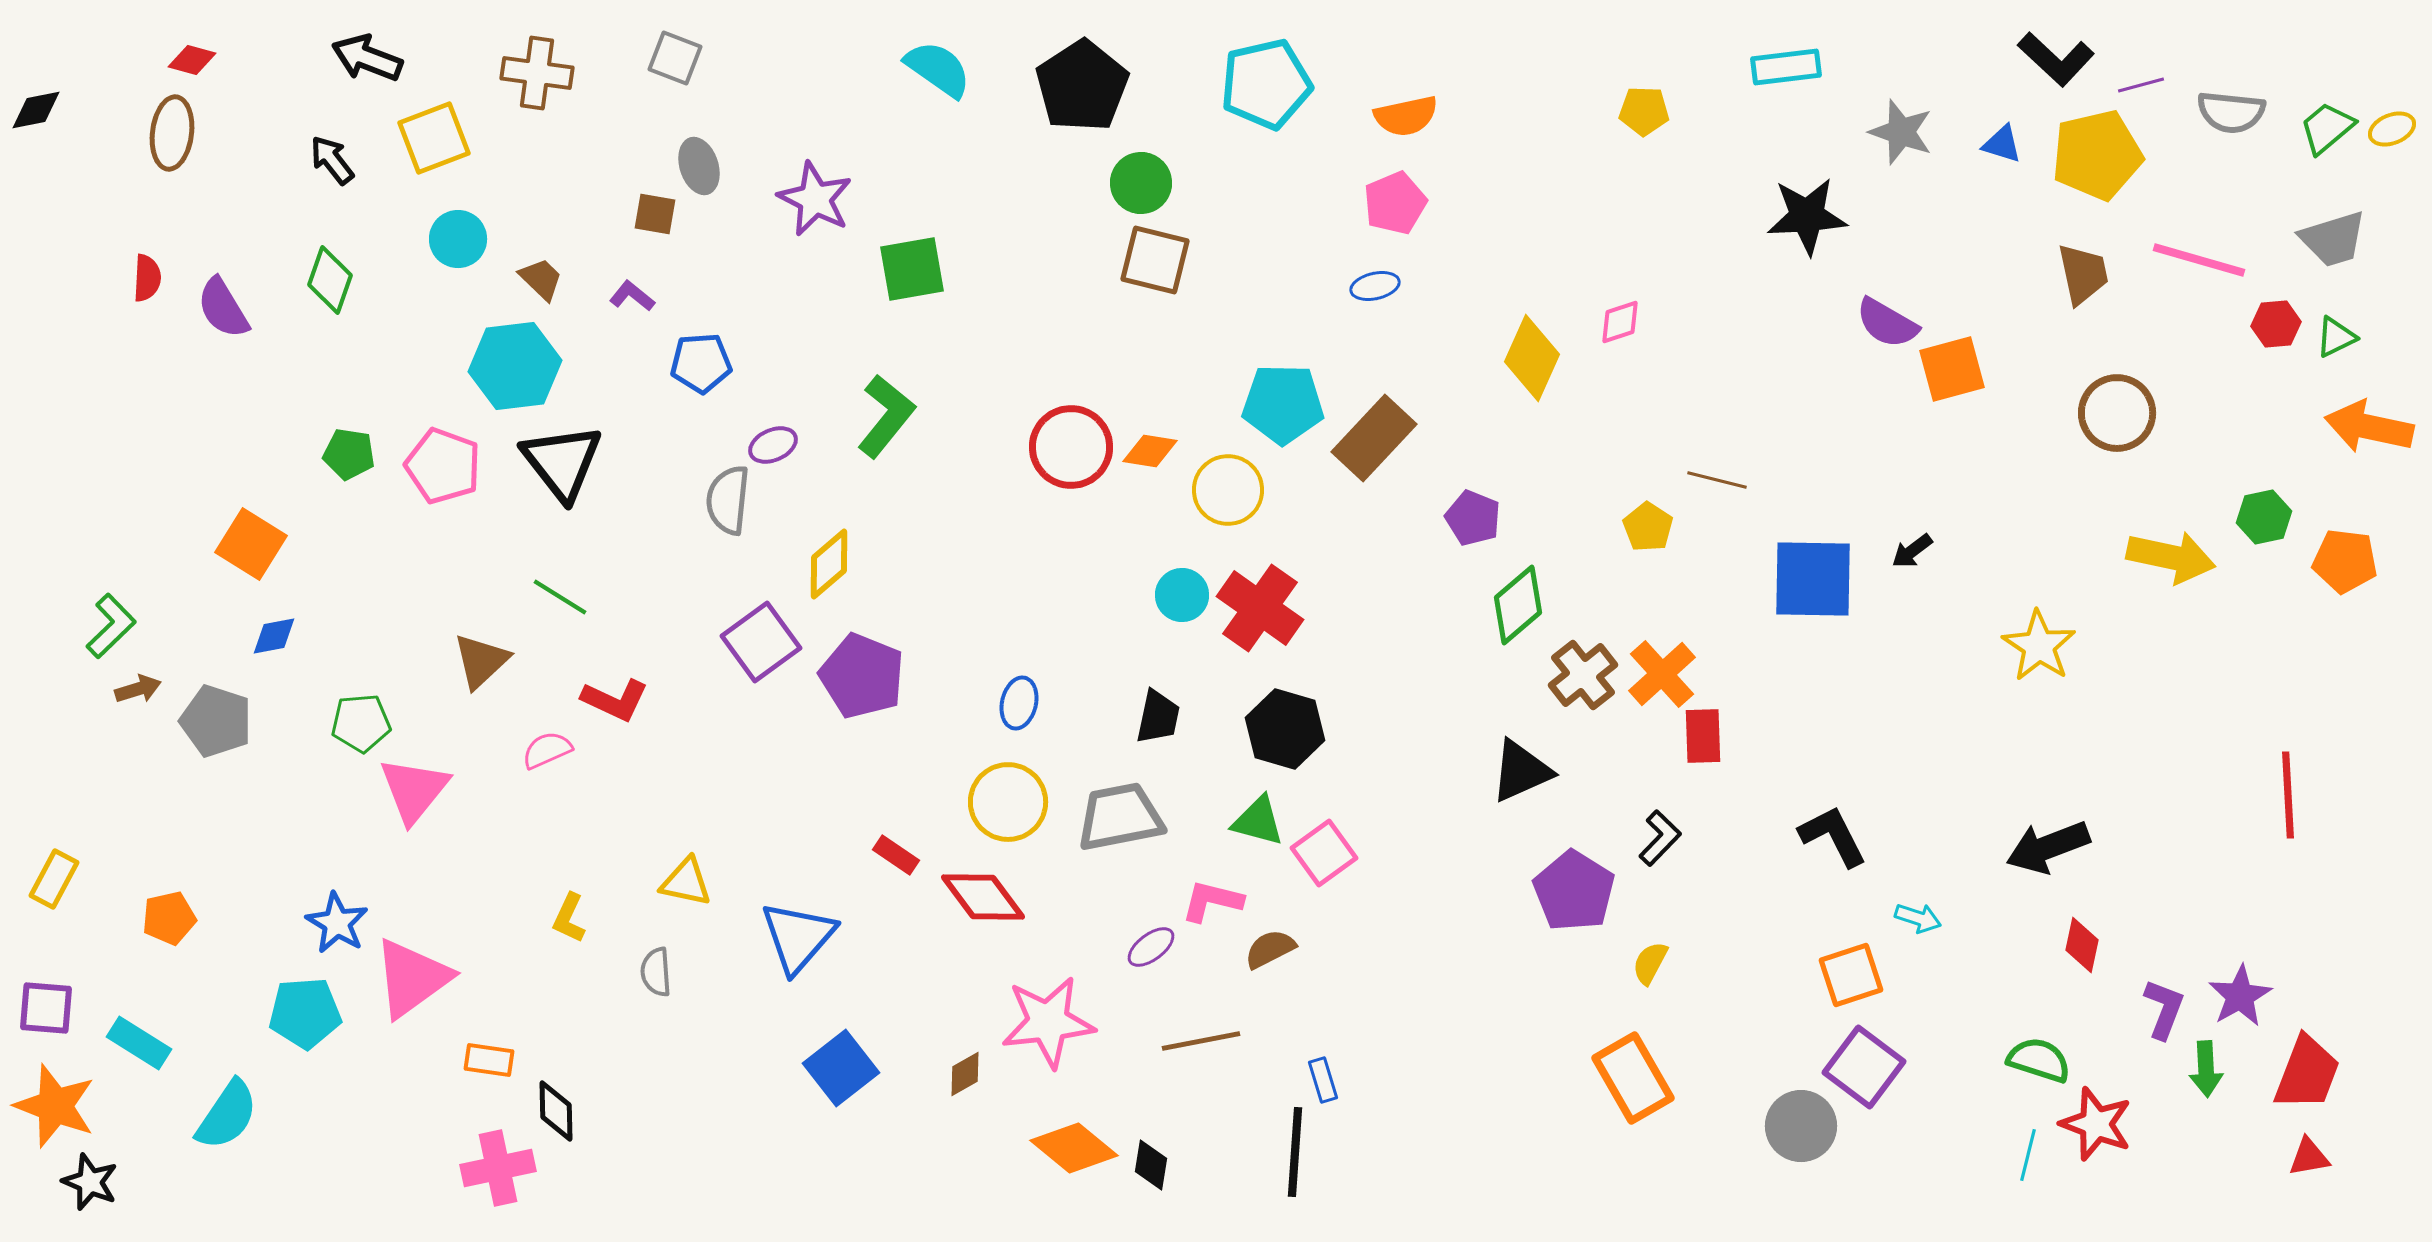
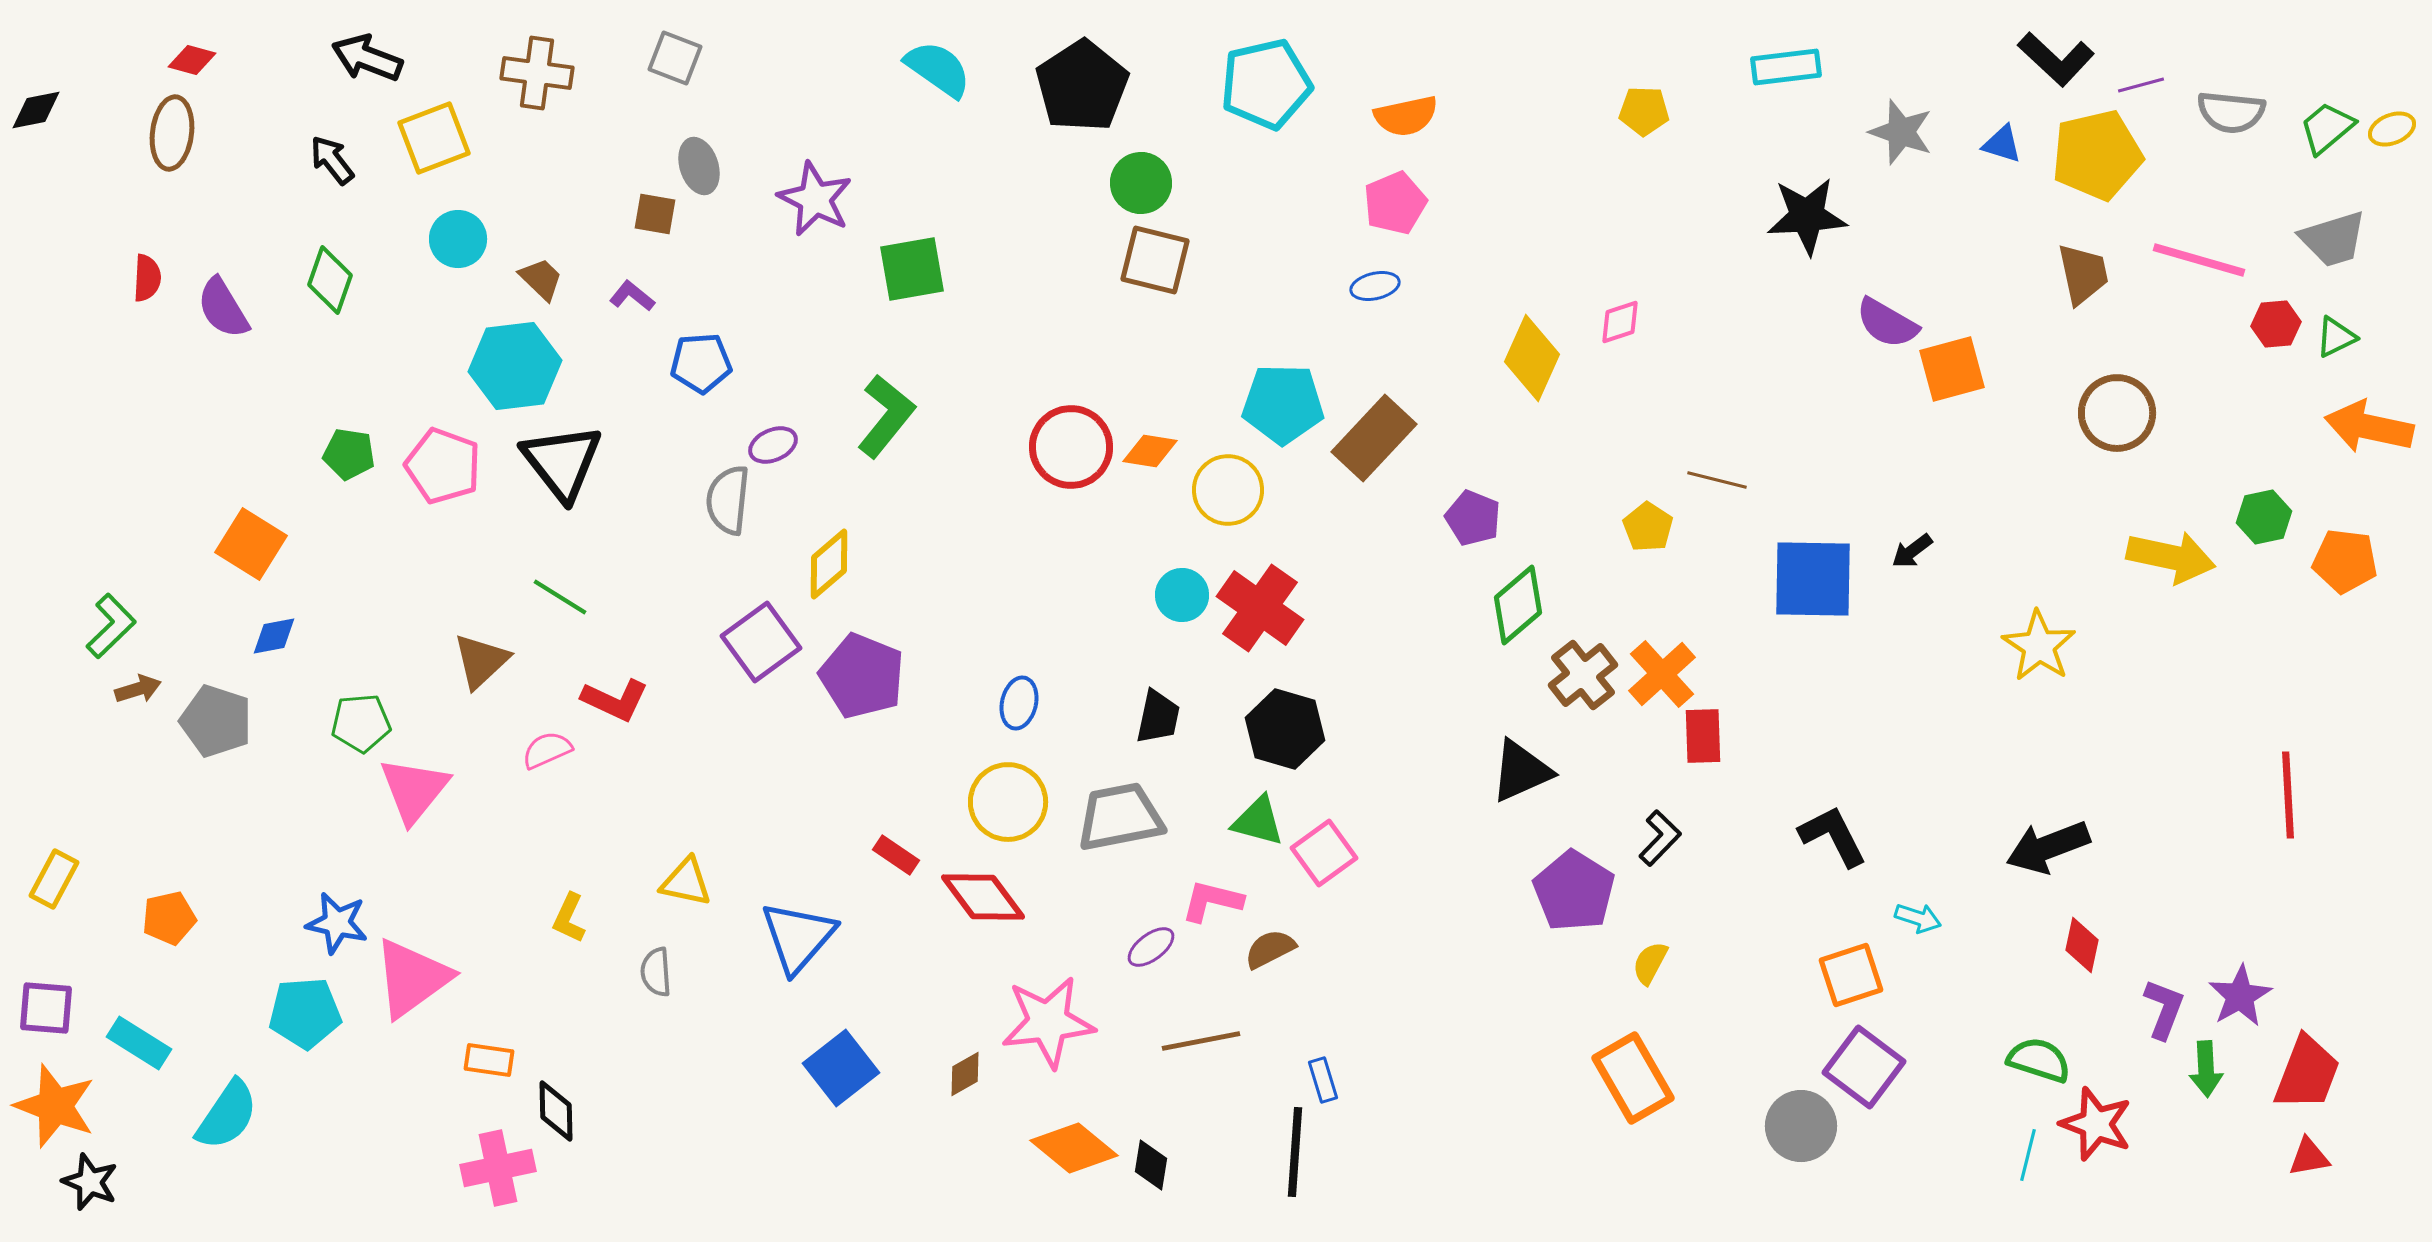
blue star at (337, 923): rotated 18 degrees counterclockwise
